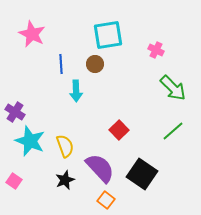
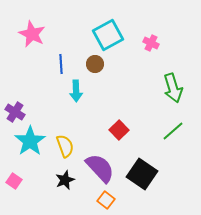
cyan square: rotated 20 degrees counterclockwise
pink cross: moved 5 px left, 7 px up
green arrow: rotated 28 degrees clockwise
cyan star: rotated 16 degrees clockwise
